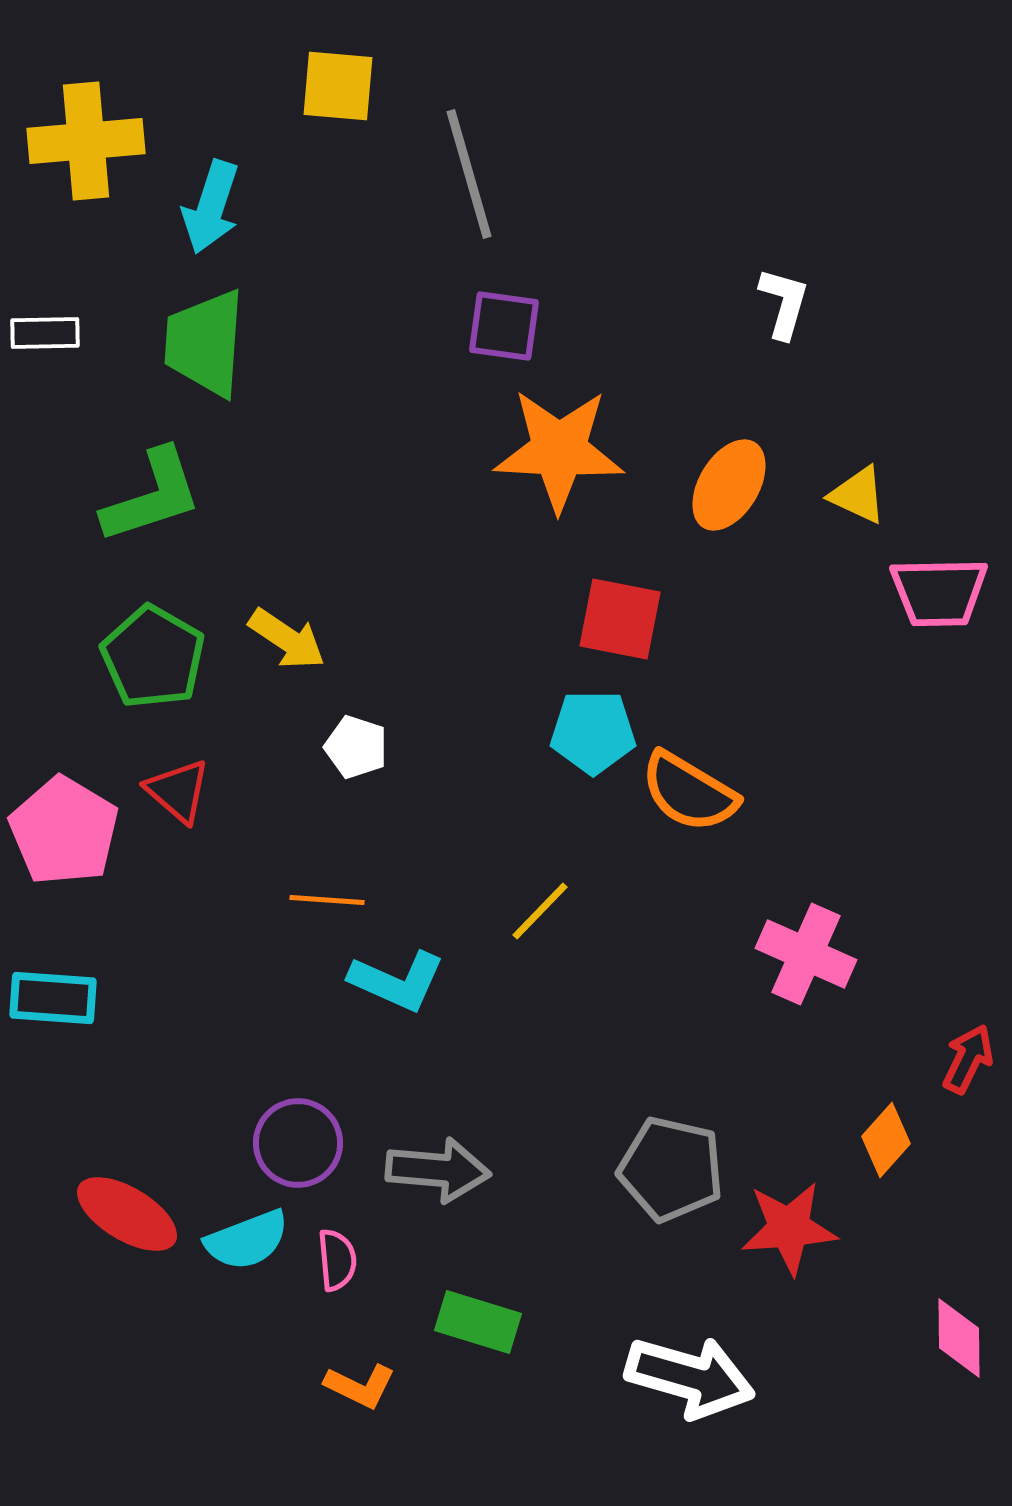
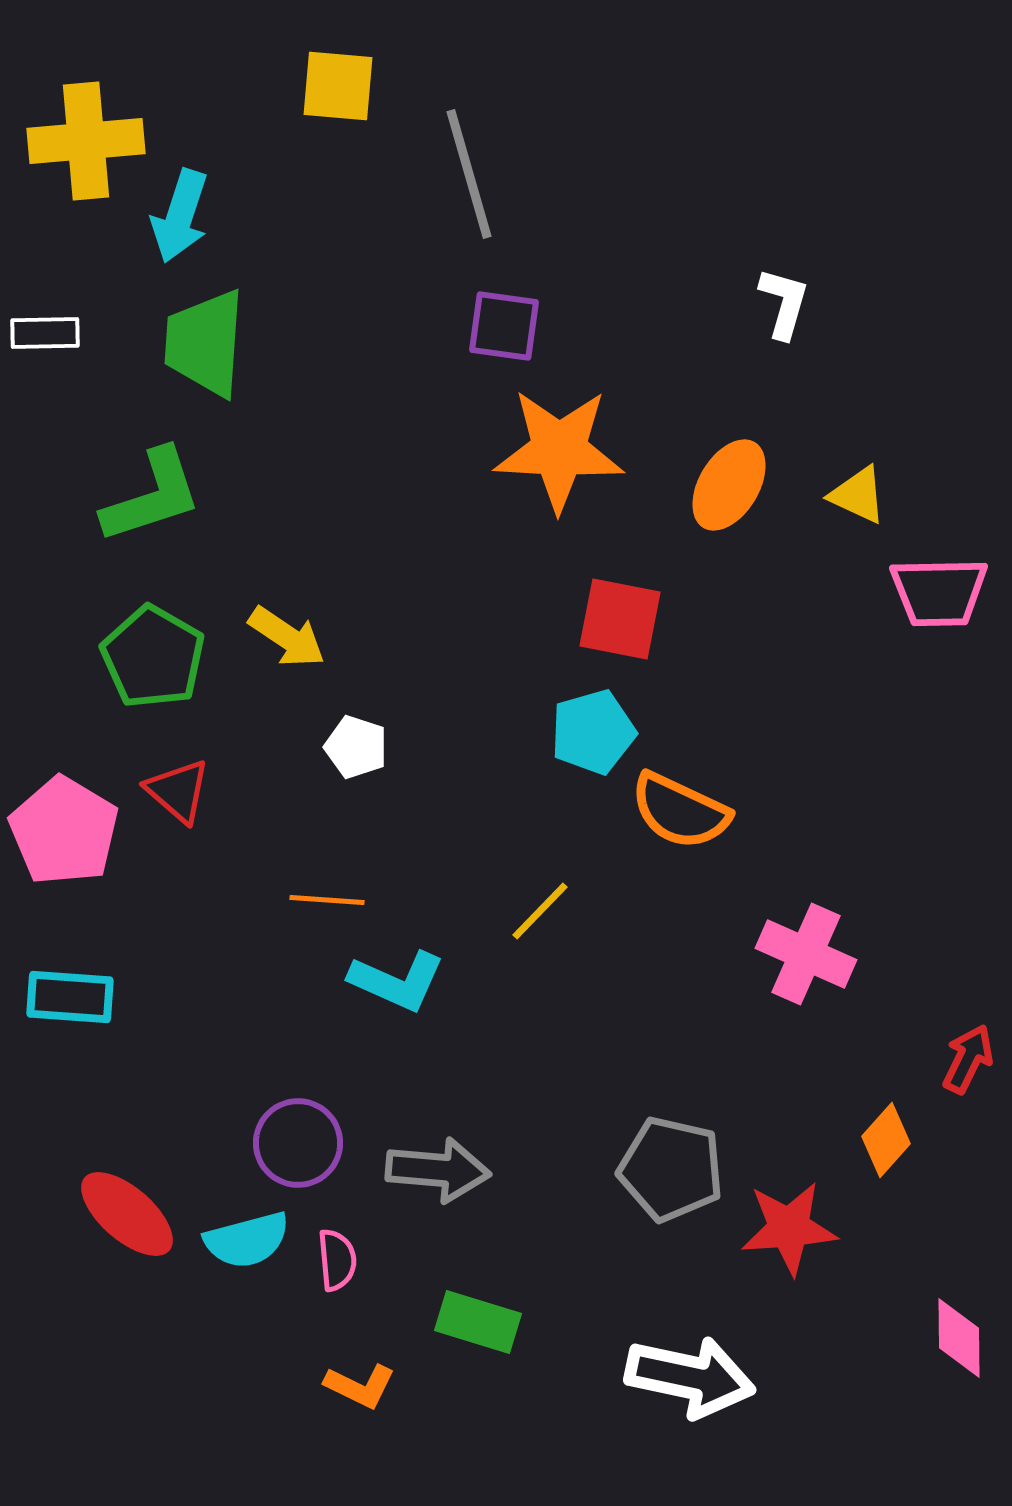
cyan arrow: moved 31 px left, 9 px down
yellow arrow: moved 2 px up
cyan pentagon: rotated 16 degrees counterclockwise
orange semicircle: moved 9 px left, 19 px down; rotated 6 degrees counterclockwise
cyan rectangle: moved 17 px right, 1 px up
red ellipse: rotated 10 degrees clockwise
cyan semicircle: rotated 6 degrees clockwise
white arrow: rotated 4 degrees counterclockwise
